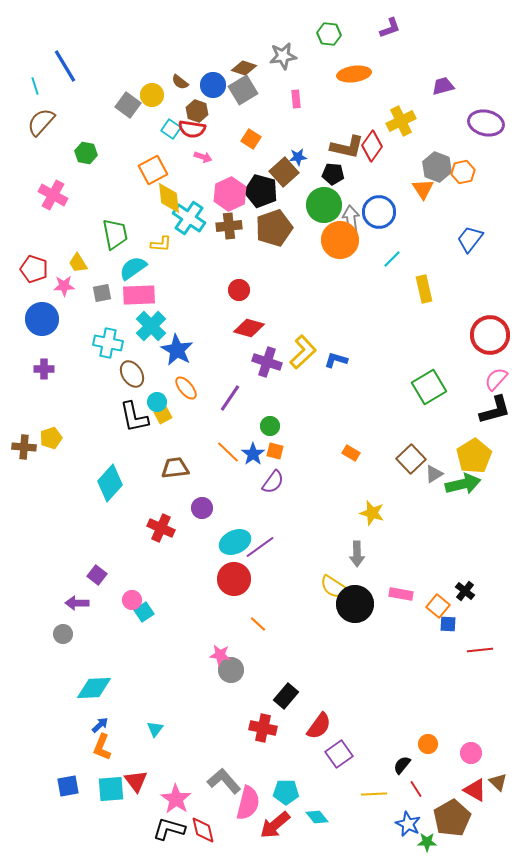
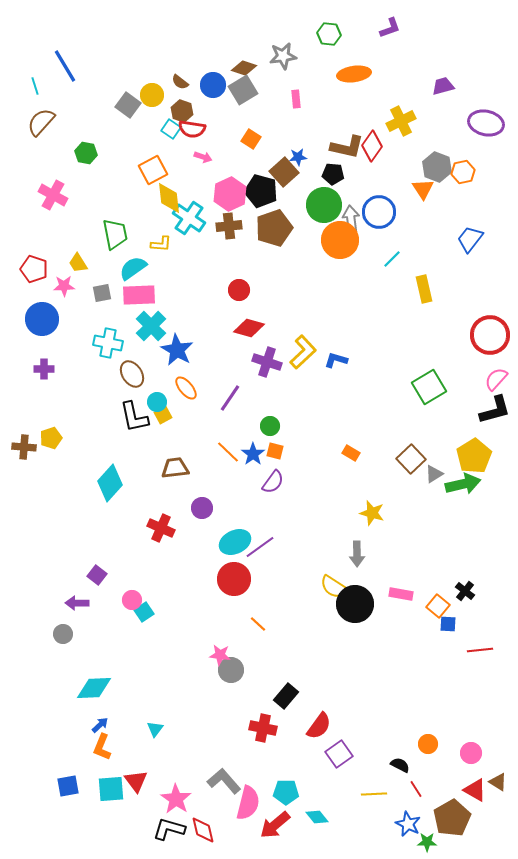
brown hexagon at (197, 111): moved 15 px left
black semicircle at (402, 765): moved 2 px left; rotated 78 degrees clockwise
brown triangle at (498, 782): rotated 12 degrees counterclockwise
